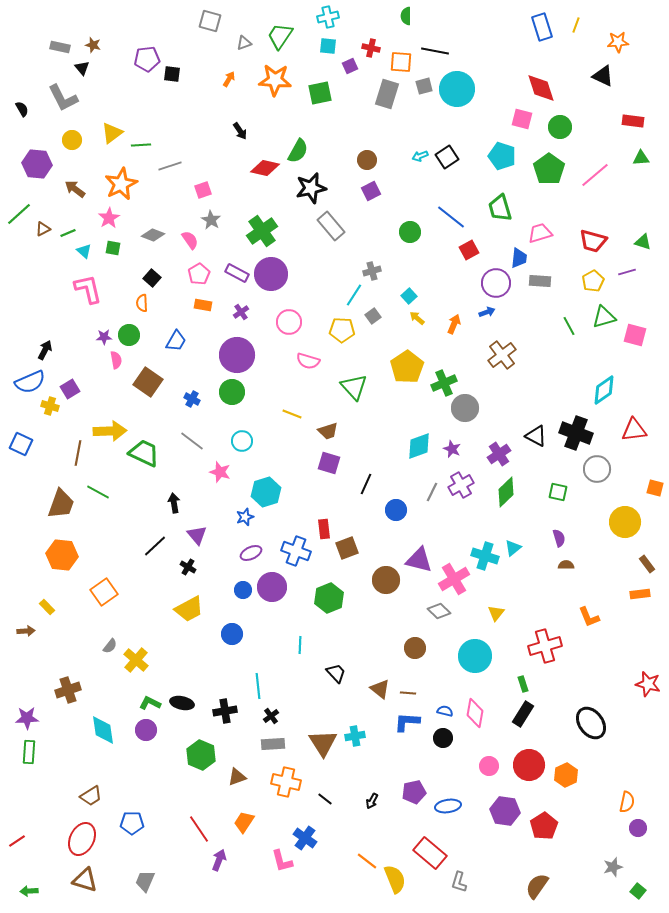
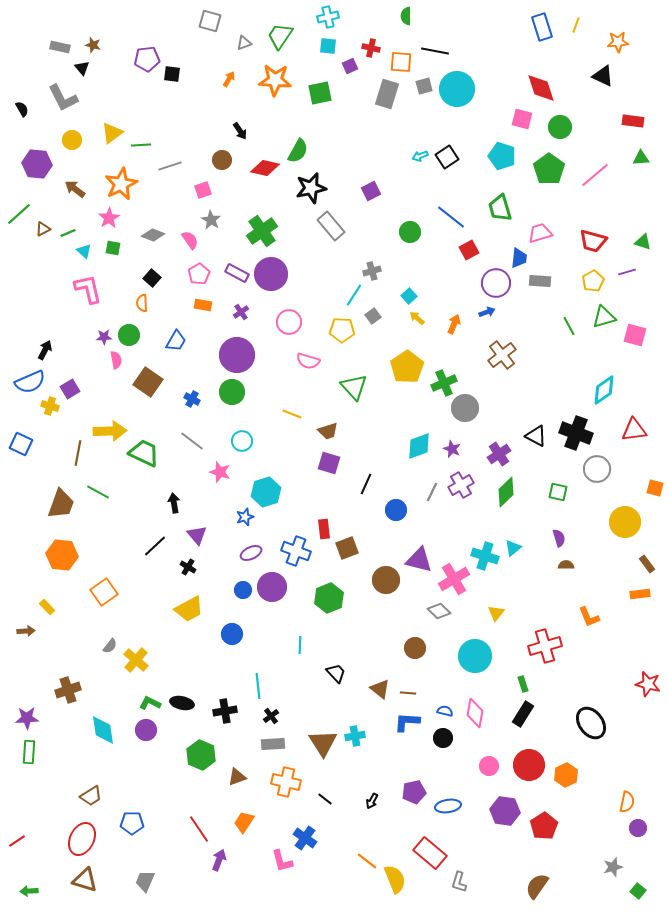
brown circle at (367, 160): moved 145 px left
